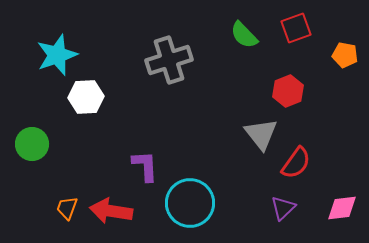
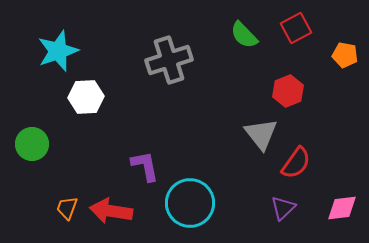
red square: rotated 8 degrees counterclockwise
cyan star: moved 1 px right, 4 px up
purple L-shape: rotated 8 degrees counterclockwise
